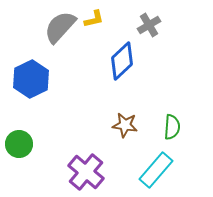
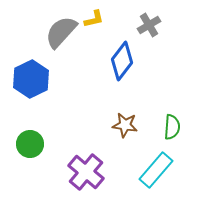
gray semicircle: moved 1 px right, 5 px down
blue diamond: rotated 9 degrees counterclockwise
green circle: moved 11 px right
